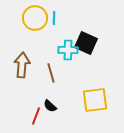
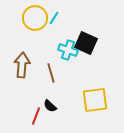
cyan line: rotated 32 degrees clockwise
cyan cross: rotated 18 degrees clockwise
